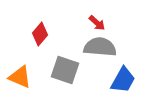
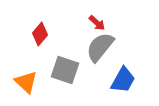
gray semicircle: rotated 56 degrees counterclockwise
orange triangle: moved 6 px right, 5 px down; rotated 20 degrees clockwise
